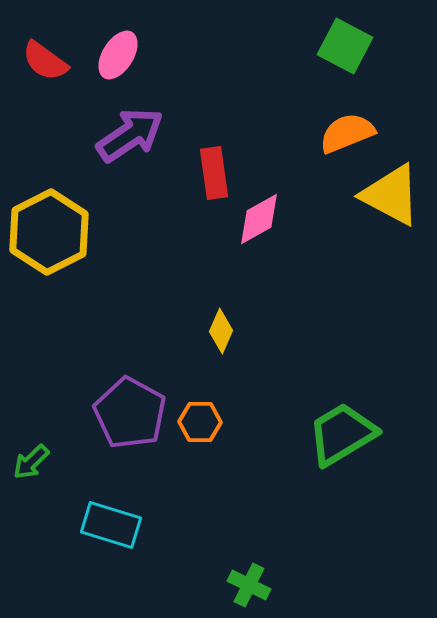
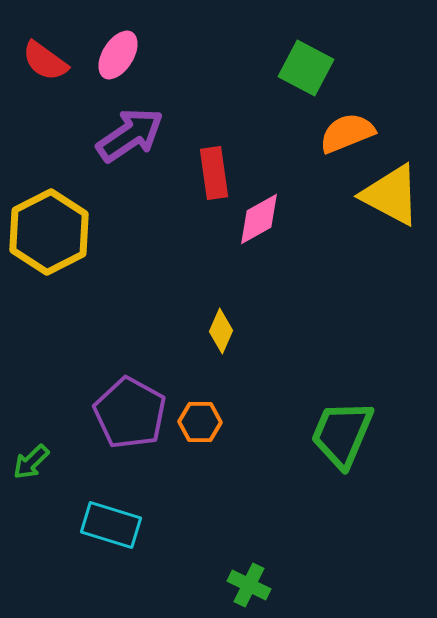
green square: moved 39 px left, 22 px down
green trapezoid: rotated 36 degrees counterclockwise
